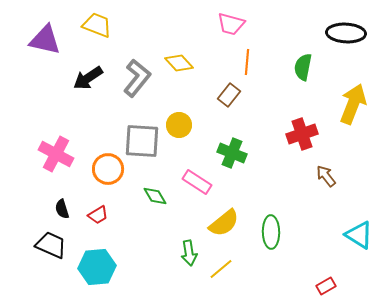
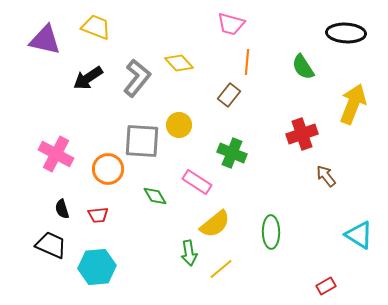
yellow trapezoid: moved 1 px left, 2 px down
green semicircle: rotated 44 degrees counterclockwise
red trapezoid: rotated 25 degrees clockwise
yellow semicircle: moved 9 px left, 1 px down
